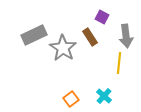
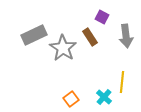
yellow line: moved 3 px right, 19 px down
cyan cross: moved 1 px down
